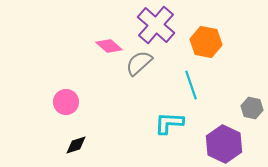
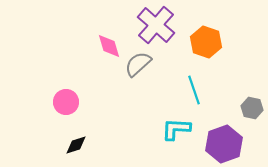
orange hexagon: rotated 8 degrees clockwise
pink diamond: rotated 32 degrees clockwise
gray semicircle: moved 1 px left, 1 px down
cyan line: moved 3 px right, 5 px down
cyan L-shape: moved 7 px right, 6 px down
purple hexagon: rotated 15 degrees clockwise
